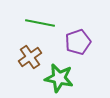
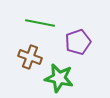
brown cross: rotated 35 degrees counterclockwise
